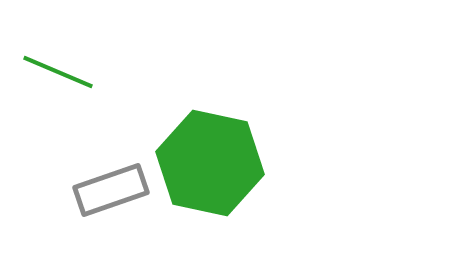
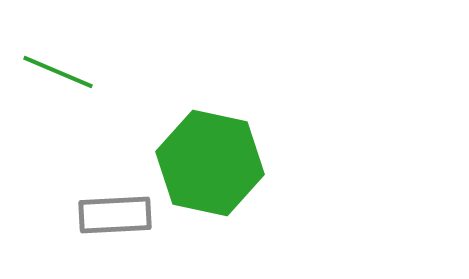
gray rectangle: moved 4 px right, 25 px down; rotated 16 degrees clockwise
